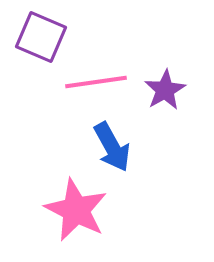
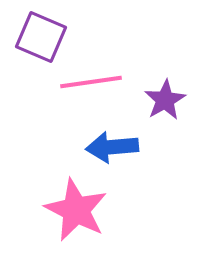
pink line: moved 5 px left
purple star: moved 10 px down
blue arrow: rotated 114 degrees clockwise
